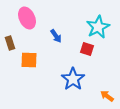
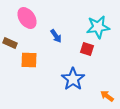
pink ellipse: rotated 10 degrees counterclockwise
cyan star: rotated 20 degrees clockwise
brown rectangle: rotated 48 degrees counterclockwise
